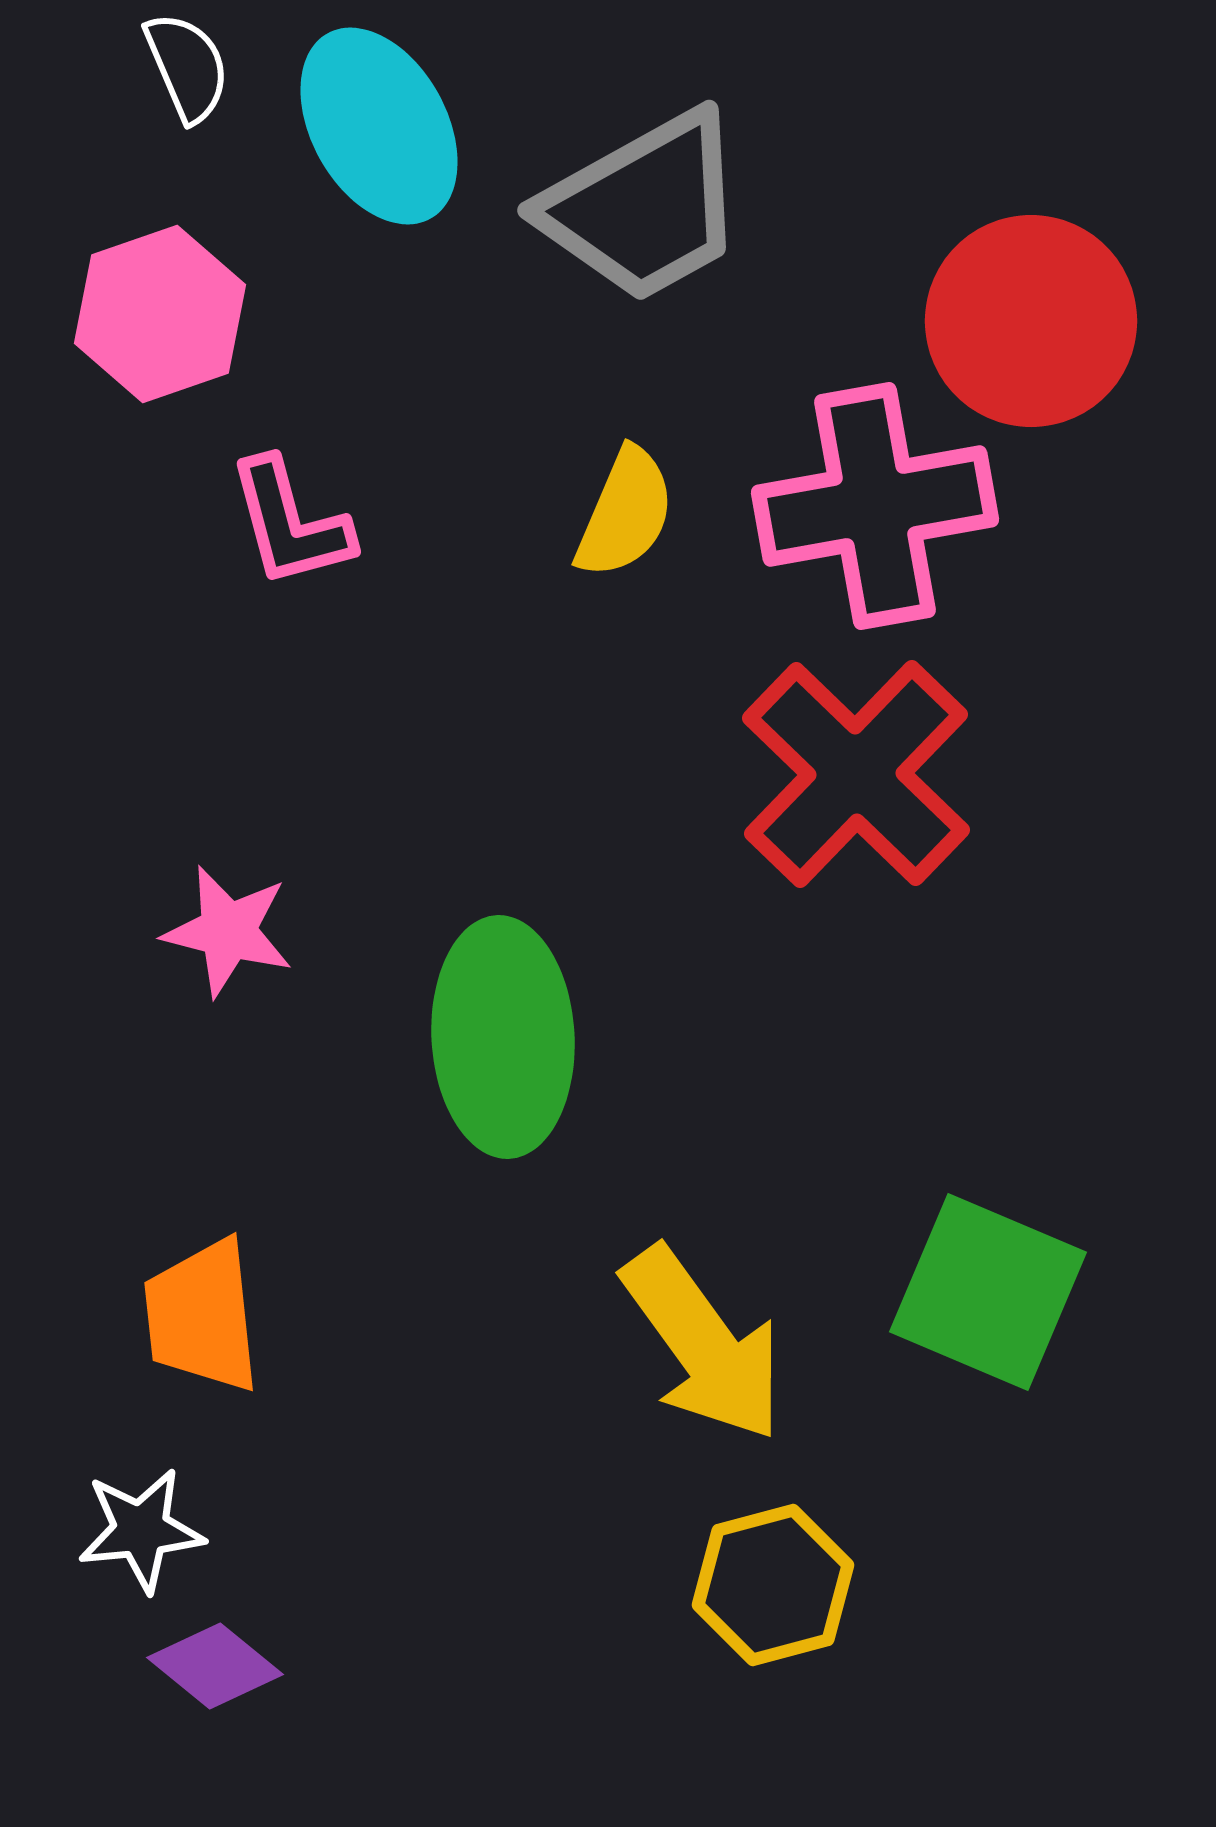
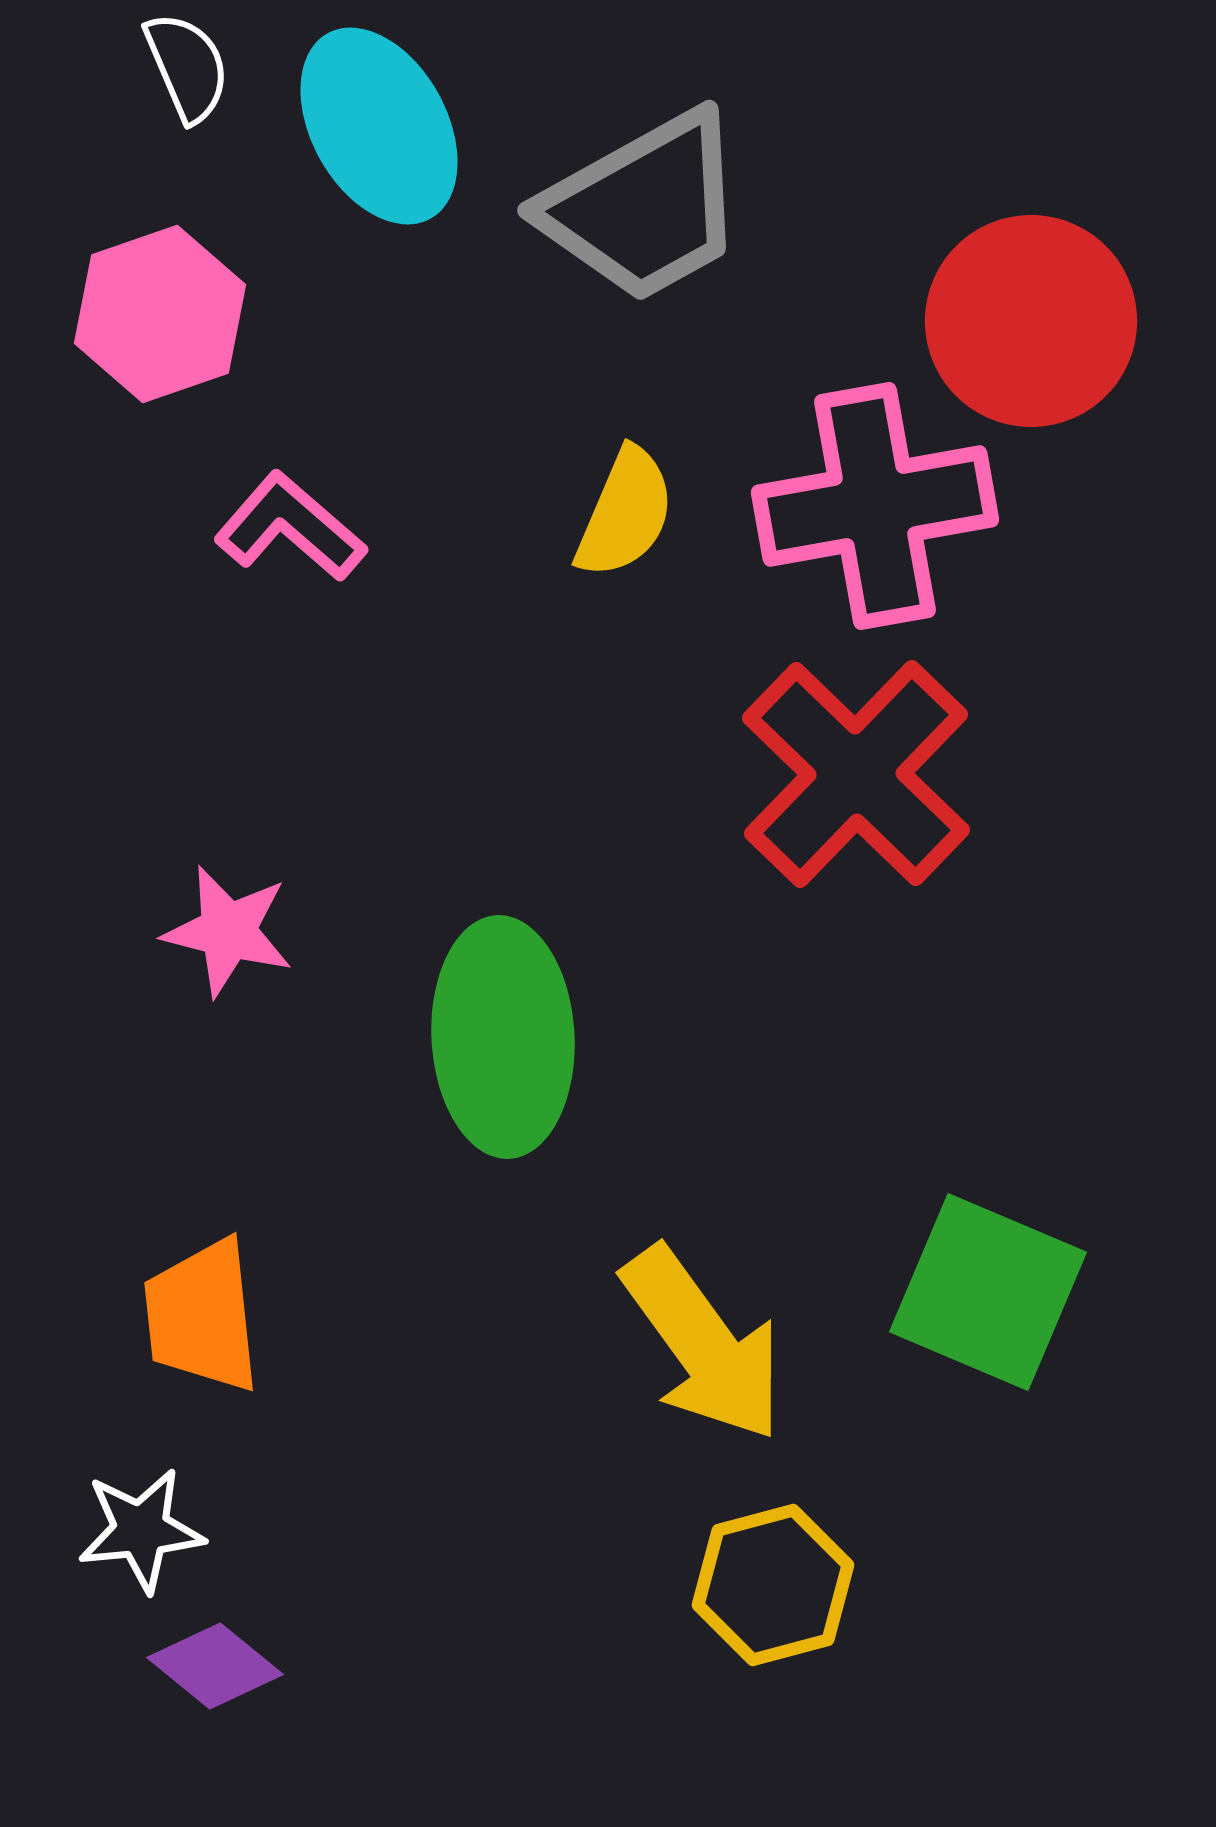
pink L-shape: moved 4 px down; rotated 146 degrees clockwise
